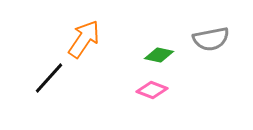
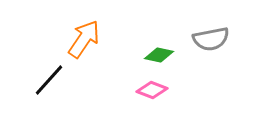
black line: moved 2 px down
